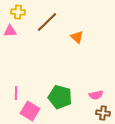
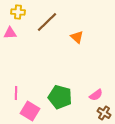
pink triangle: moved 2 px down
pink semicircle: rotated 24 degrees counterclockwise
brown cross: moved 1 px right; rotated 24 degrees clockwise
